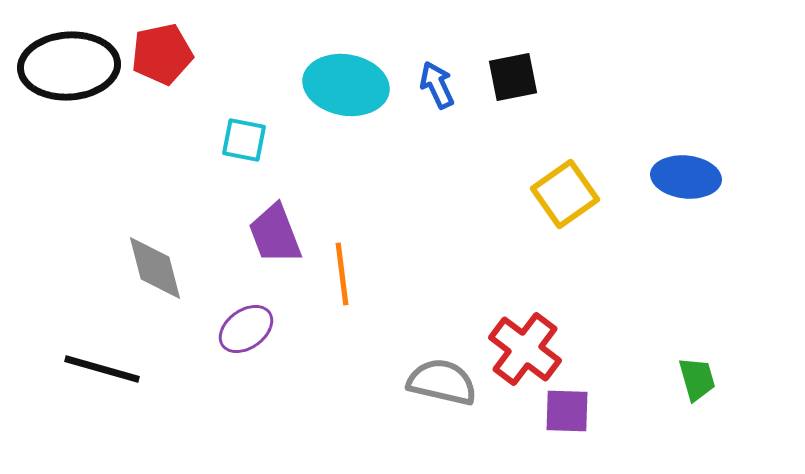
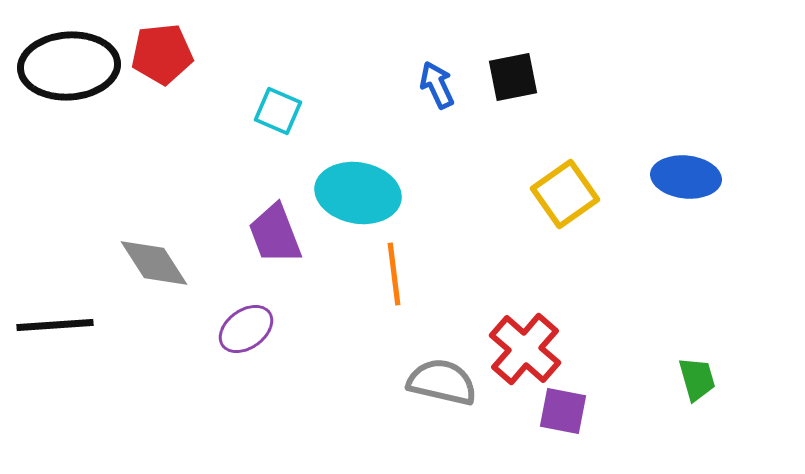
red pentagon: rotated 6 degrees clockwise
cyan ellipse: moved 12 px right, 108 px down
cyan square: moved 34 px right, 29 px up; rotated 12 degrees clockwise
gray diamond: moved 1 px left, 5 px up; rotated 18 degrees counterclockwise
orange line: moved 52 px right
red cross: rotated 4 degrees clockwise
black line: moved 47 px left, 44 px up; rotated 20 degrees counterclockwise
purple square: moved 4 px left; rotated 9 degrees clockwise
